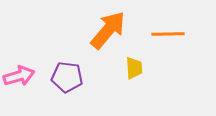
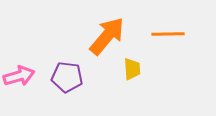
orange arrow: moved 1 px left, 6 px down
yellow trapezoid: moved 2 px left, 1 px down
